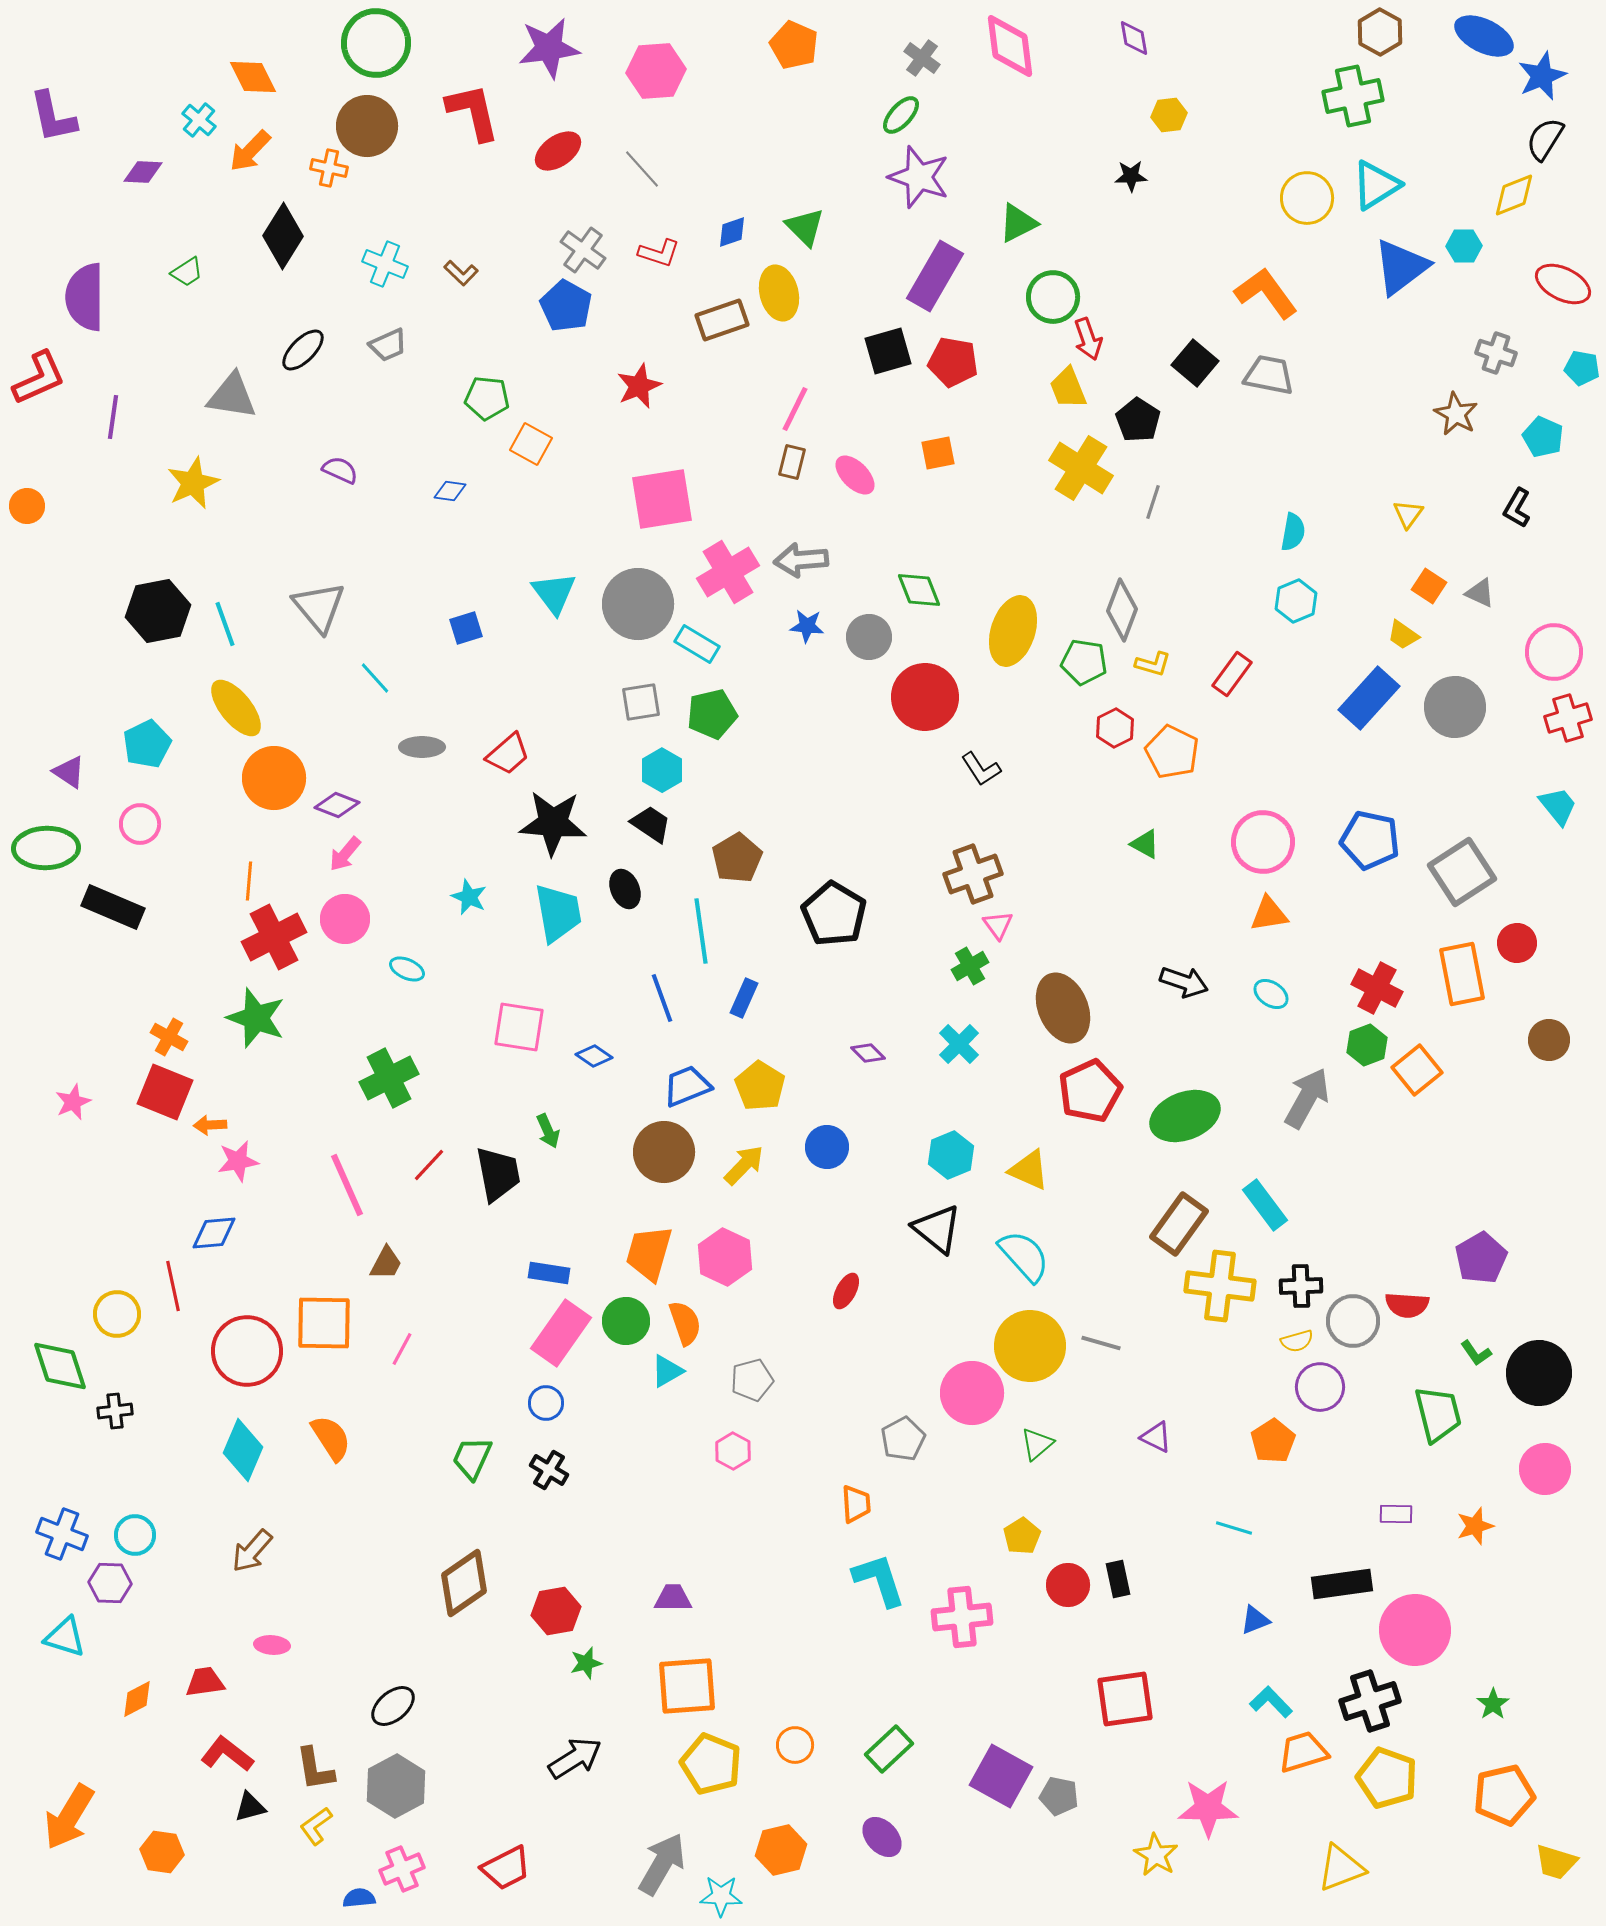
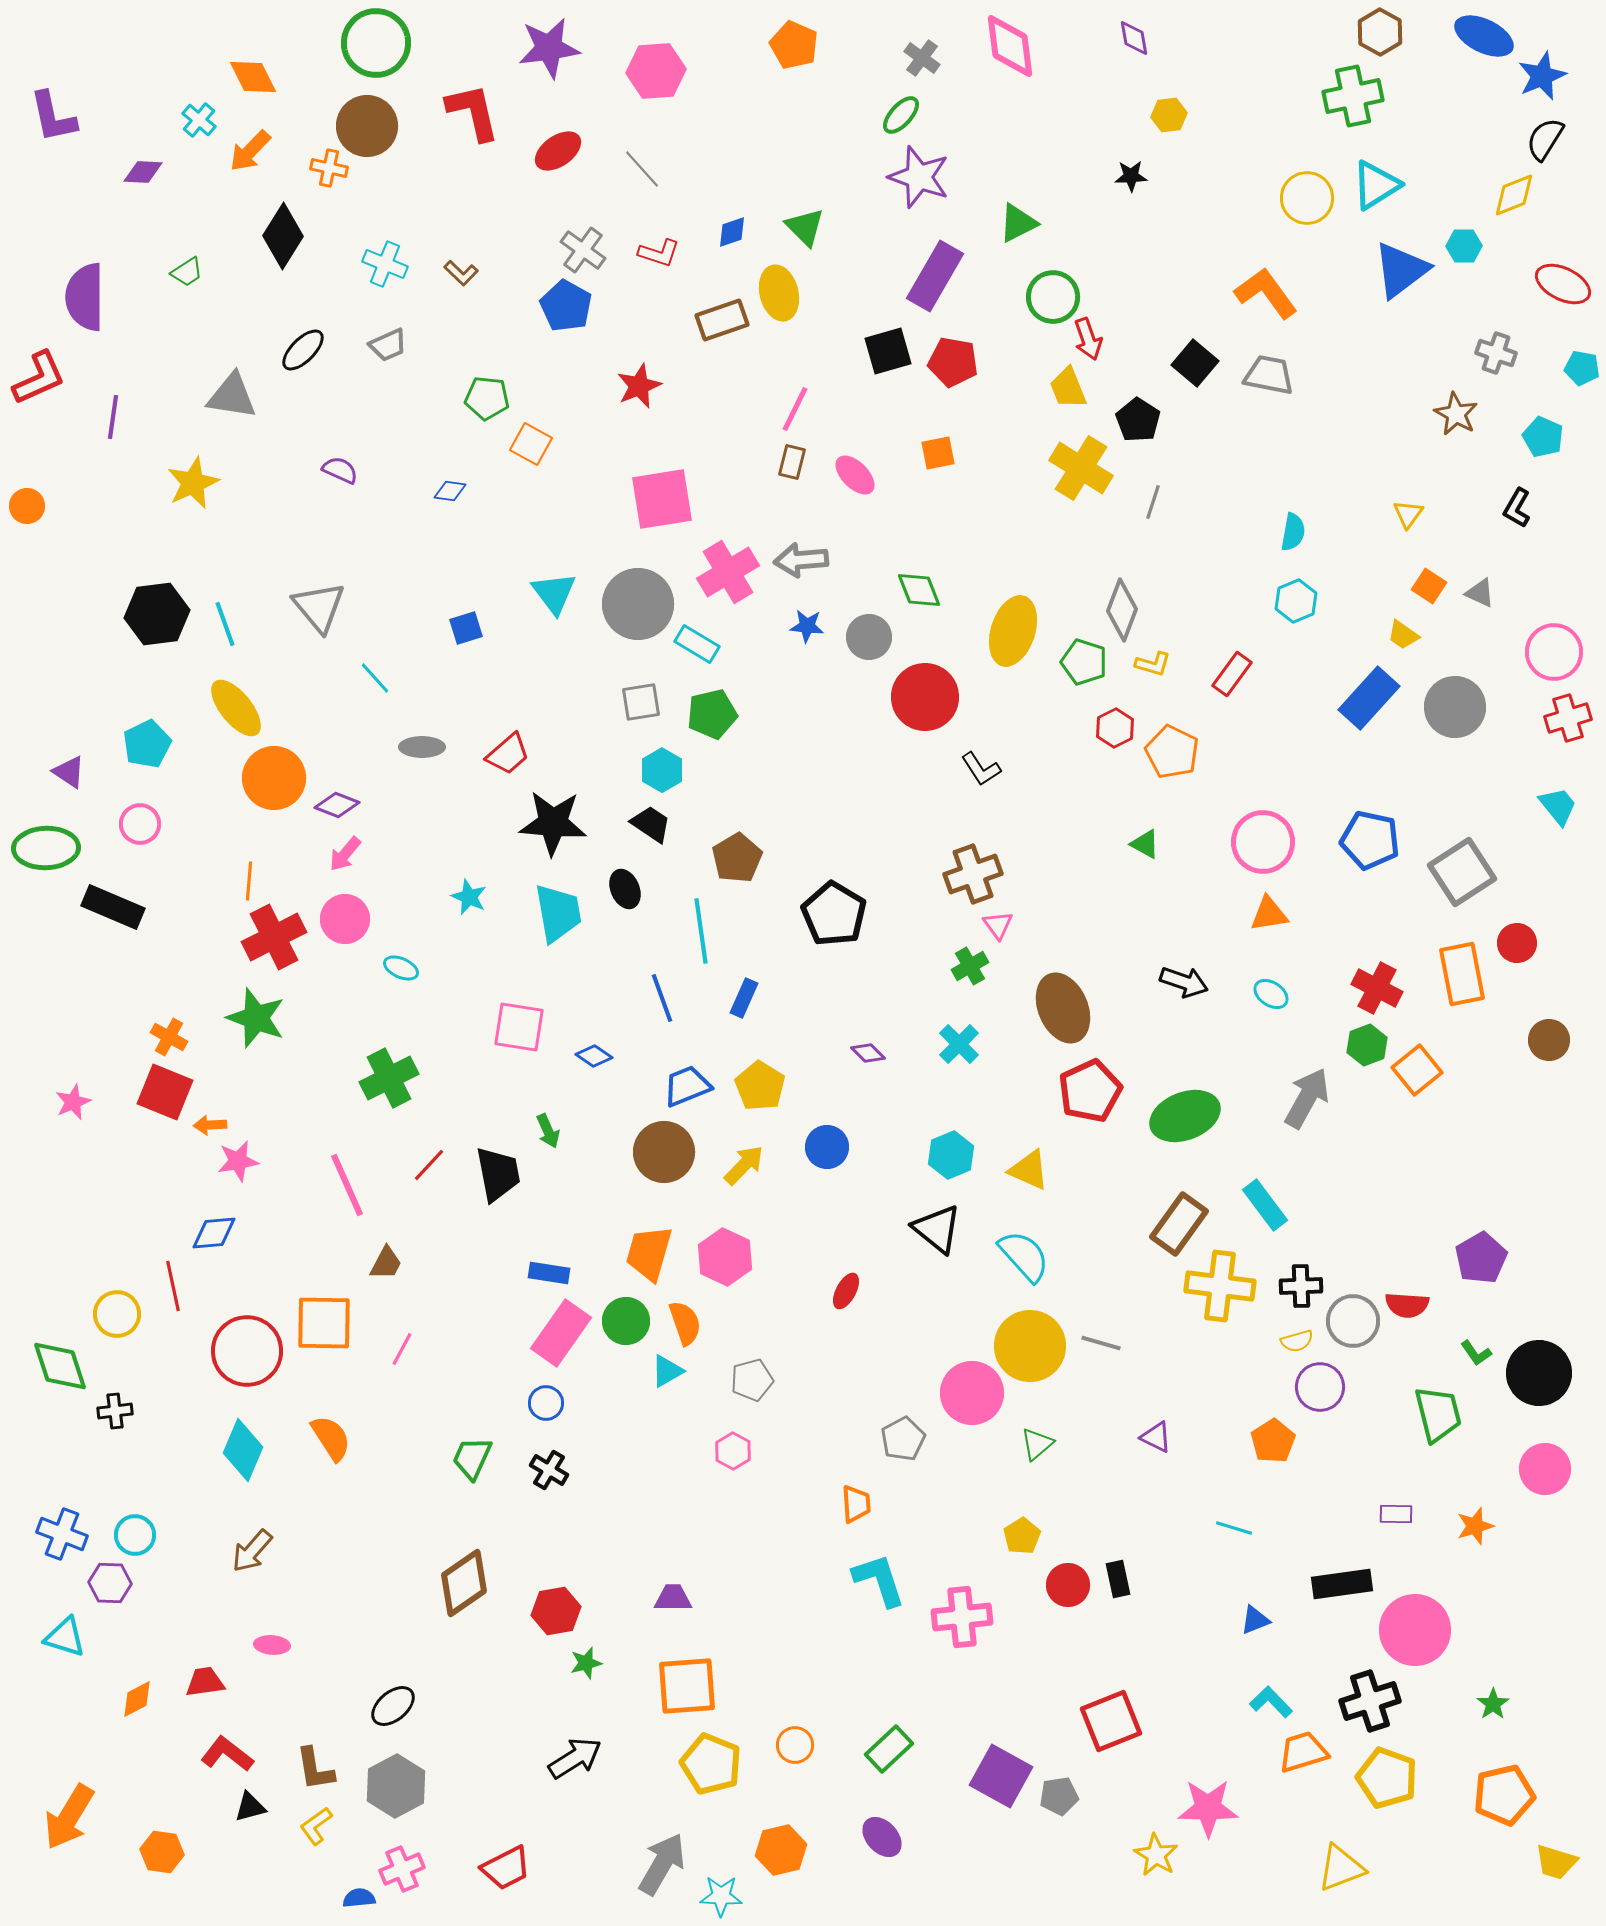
blue triangle at (1401, 267): moved 3 px down
black hexagon at (158, 611): moved 1 px left, 3 px down; rotated 4 degrees clockwise
green pentagon at (1084, 662): rotated 9 degrees clockwise
cyan ellipse at (407, 969): moved 6 px left, 1 px up
red square at (1125, 1699): moved 14 px left, 22 px down; rotated 14 degrees counterclockwise
gray pentagon at (1059, 1796): rotated 21 degrees counterclockwise
